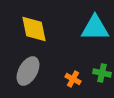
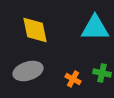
yellow diamond: moved 1 px right, 1 px down
gray ellipse: rotated 44 degrees clockwise
